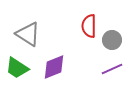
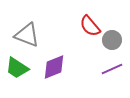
red semicircle: moved 1 px right; rotated 40 degrees counterclockwise
gray triangle: moved 1 px left, 1 px down; rotated 12 degrees counterclockwise
